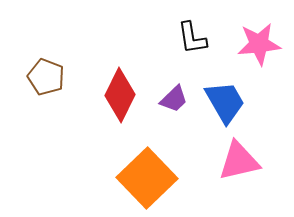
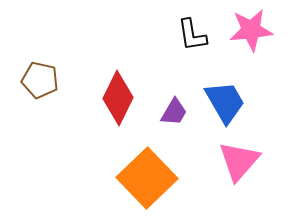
black L-shape: moved 3 px up
pink star: moved 8 px left, 14 px up
brown pentagon: moved 6 px left, 3 px down; rotated 9 degrees counterclockwise
red diamond: moved 2 px left, 3 px down
purple trapezoid: moved 13 px down; rotated 16 degrees counterclockwise
pink triangle: rotated 36 degrees counterclockwise
